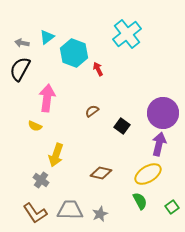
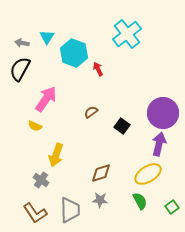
cyan triangle: rotated 21 degrees counterclockwise
pink arrow: moved 1 px left, 1 px down; rotated 28 degrees clockwise
brown semicircle: moved 1 px left, 1 px down
brown diamond: rotated 30 degrees counterclockwise
gray trapezoid: rotated 88 degrees clockwise
gray star: moved 14 px up; rotated 28 degrees clockwise
